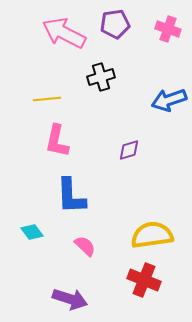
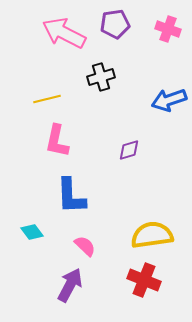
yellow line: rotated 8 degrees counterclockwise
purple arrow: moved 14 px up; rotated 80 degrees counterclockwise
